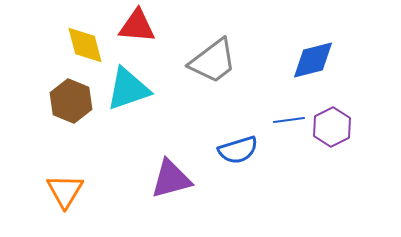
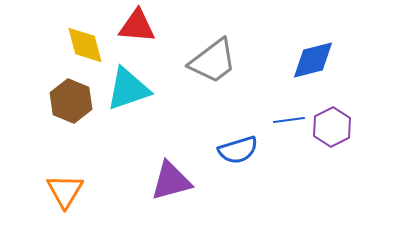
purple triangle: moved 2 px down
